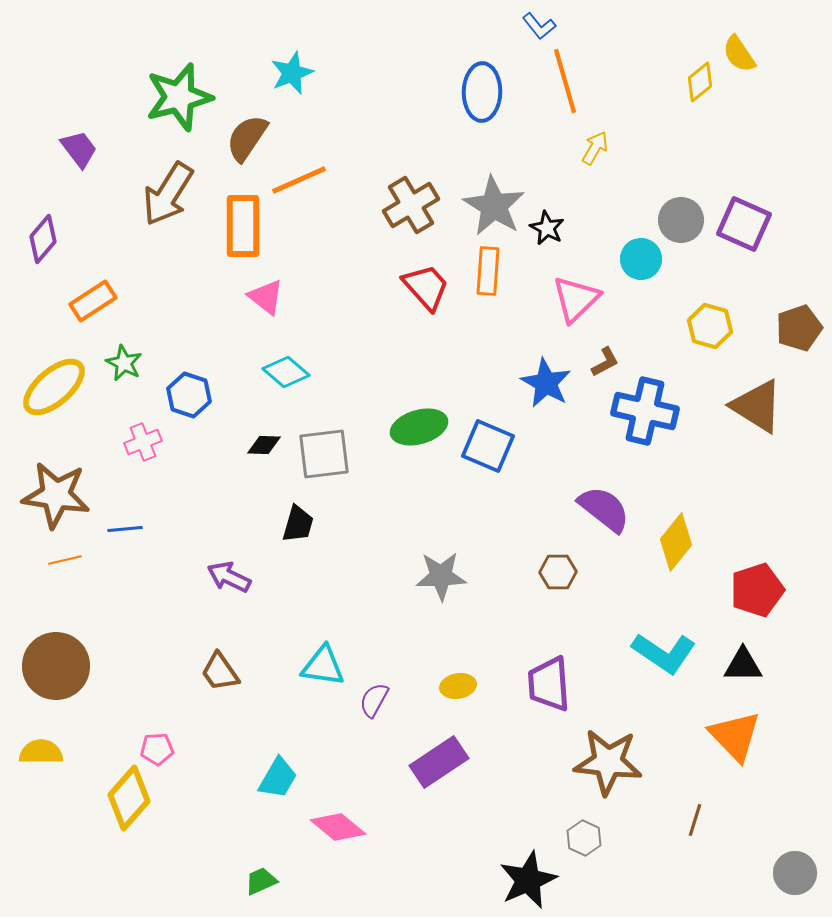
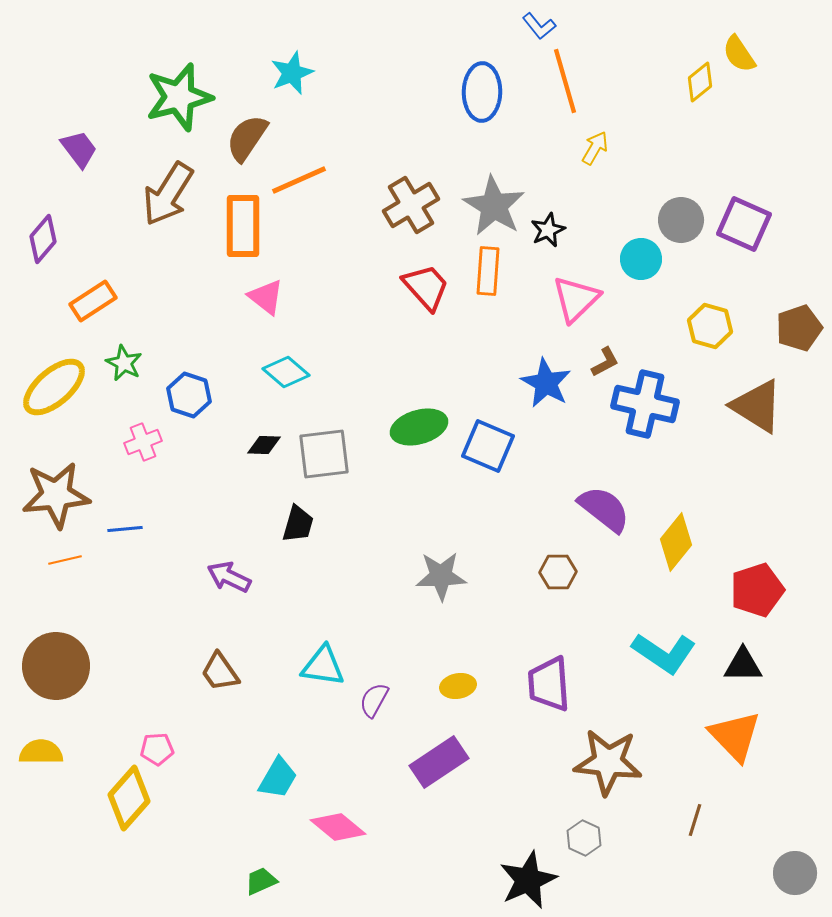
black star at (547, 228): moved 1 px right, 2 px down; rotated 20 degrees clockwise
blue cross at (645, 411): moved 7 px up
brown star at (56, 495): rotated 14 degrees counterclockwise
